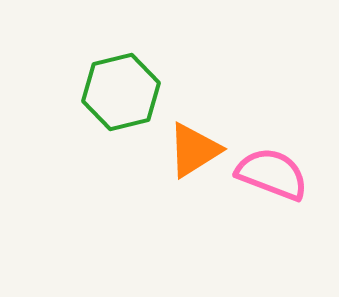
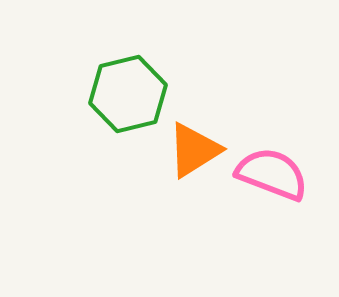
green hexagon: moved 7 px right, 2 px down
